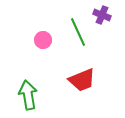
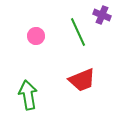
pink circle: moved 7 px left, 4 px up
